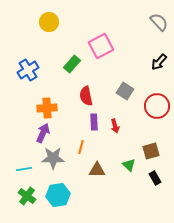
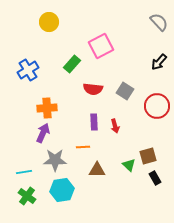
red semicircle: moved 7 px right, 7 px up; rotated 72 degrees counterclockwise
orange line: moved 2 px right; rotated 72 degrees clockwise
brown square: moved 3 px left, 5 px down
gray star: moved 2 px right, 2 px down
cyan line: moved 3 px down
cyan hexagon: moved 4 px right, 5 px up
